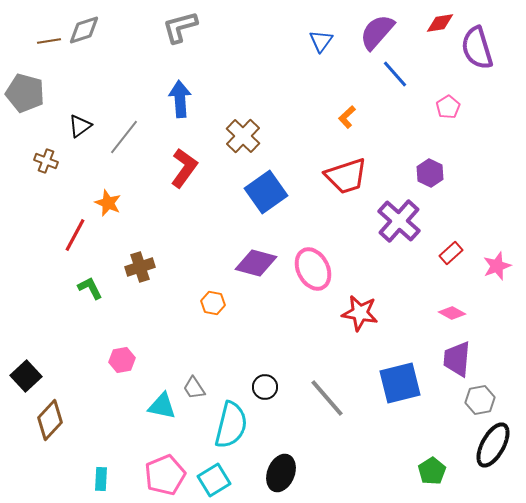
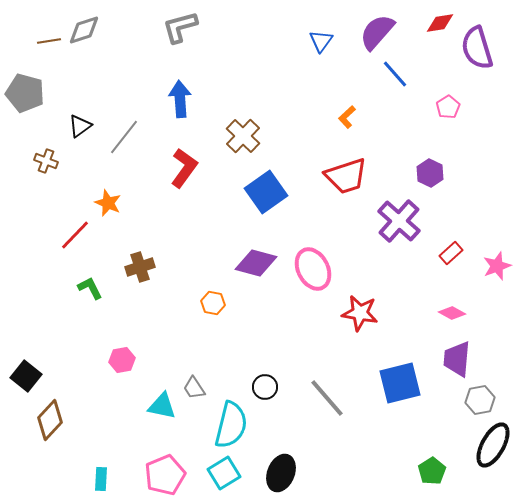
red line at (75, 235): rotated 16 degrees clockwise
black square at (26, 376): rotated 8 degrees counterclockwise
cyan square at (214, 480): moved 10 px right, 7 px up
